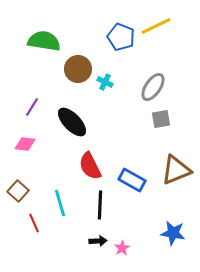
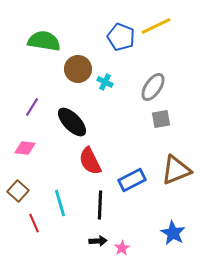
pink diamond: moved 4 px down
red semicircle: moved 5 px up
blue rectangle: rotated 56 degrees counterclockwise
blue star: rotated 20 degrees clockwise
